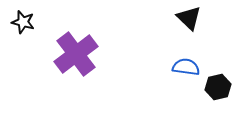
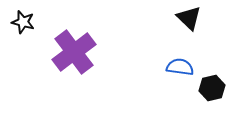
purple cross: moved 2 px left, 2 px up
blue semicircle: moved 6 px left
black hexagon: moved 6 px left, 1 px down
